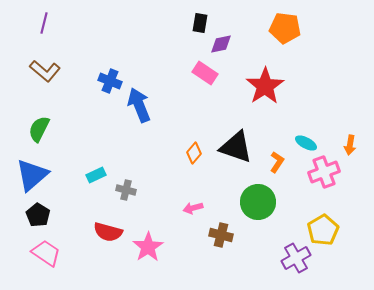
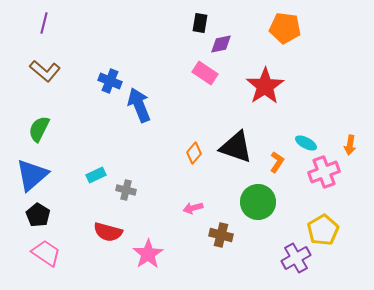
pink star: moved 7 px down
